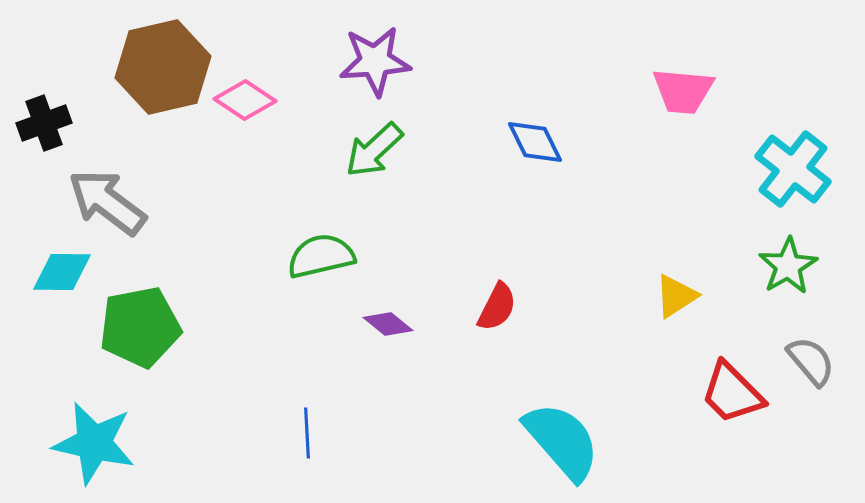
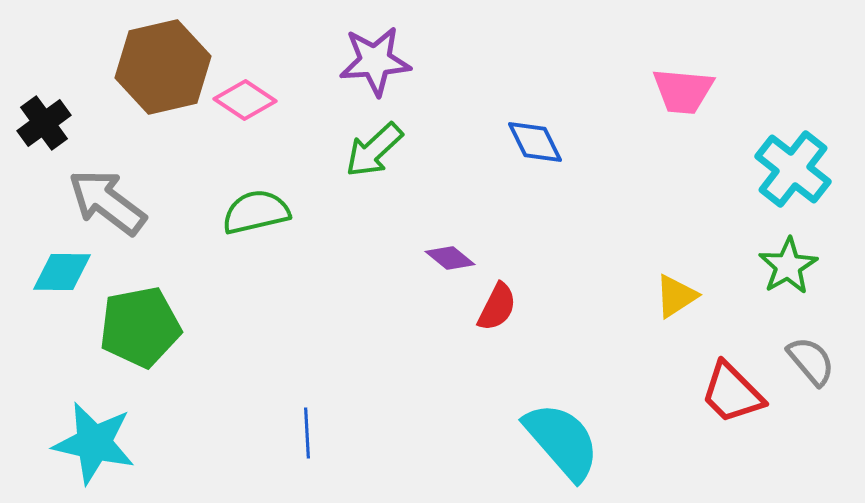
black cross: rotated 16 degrees counterclockwise
green semicircle: moved 65 px left, 44 px up
purple diamond: moved 62 px right, 66 px up
